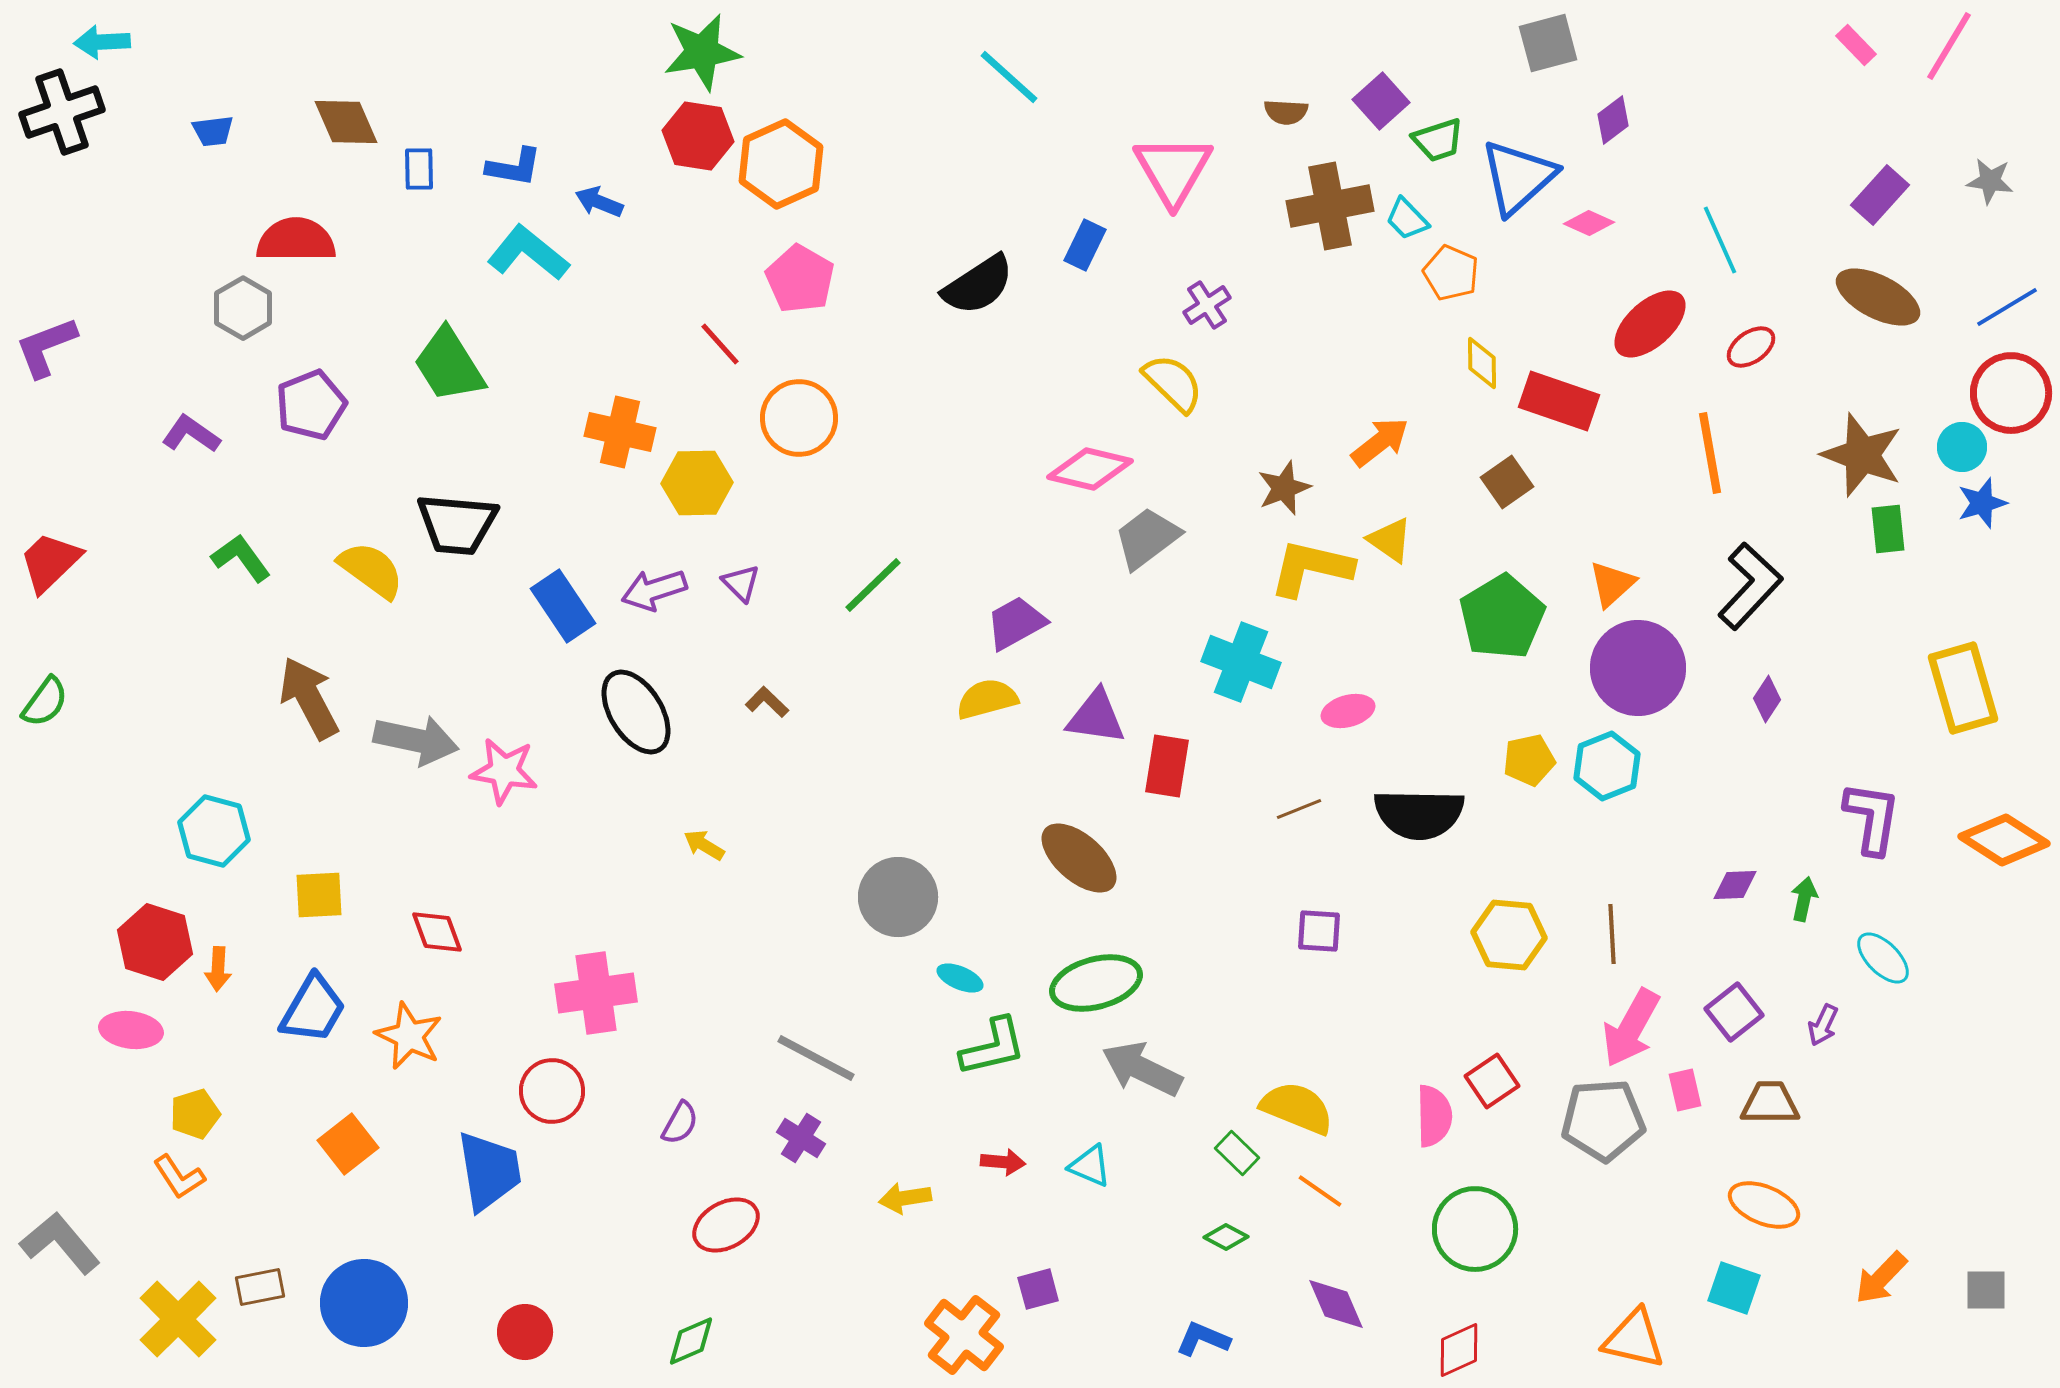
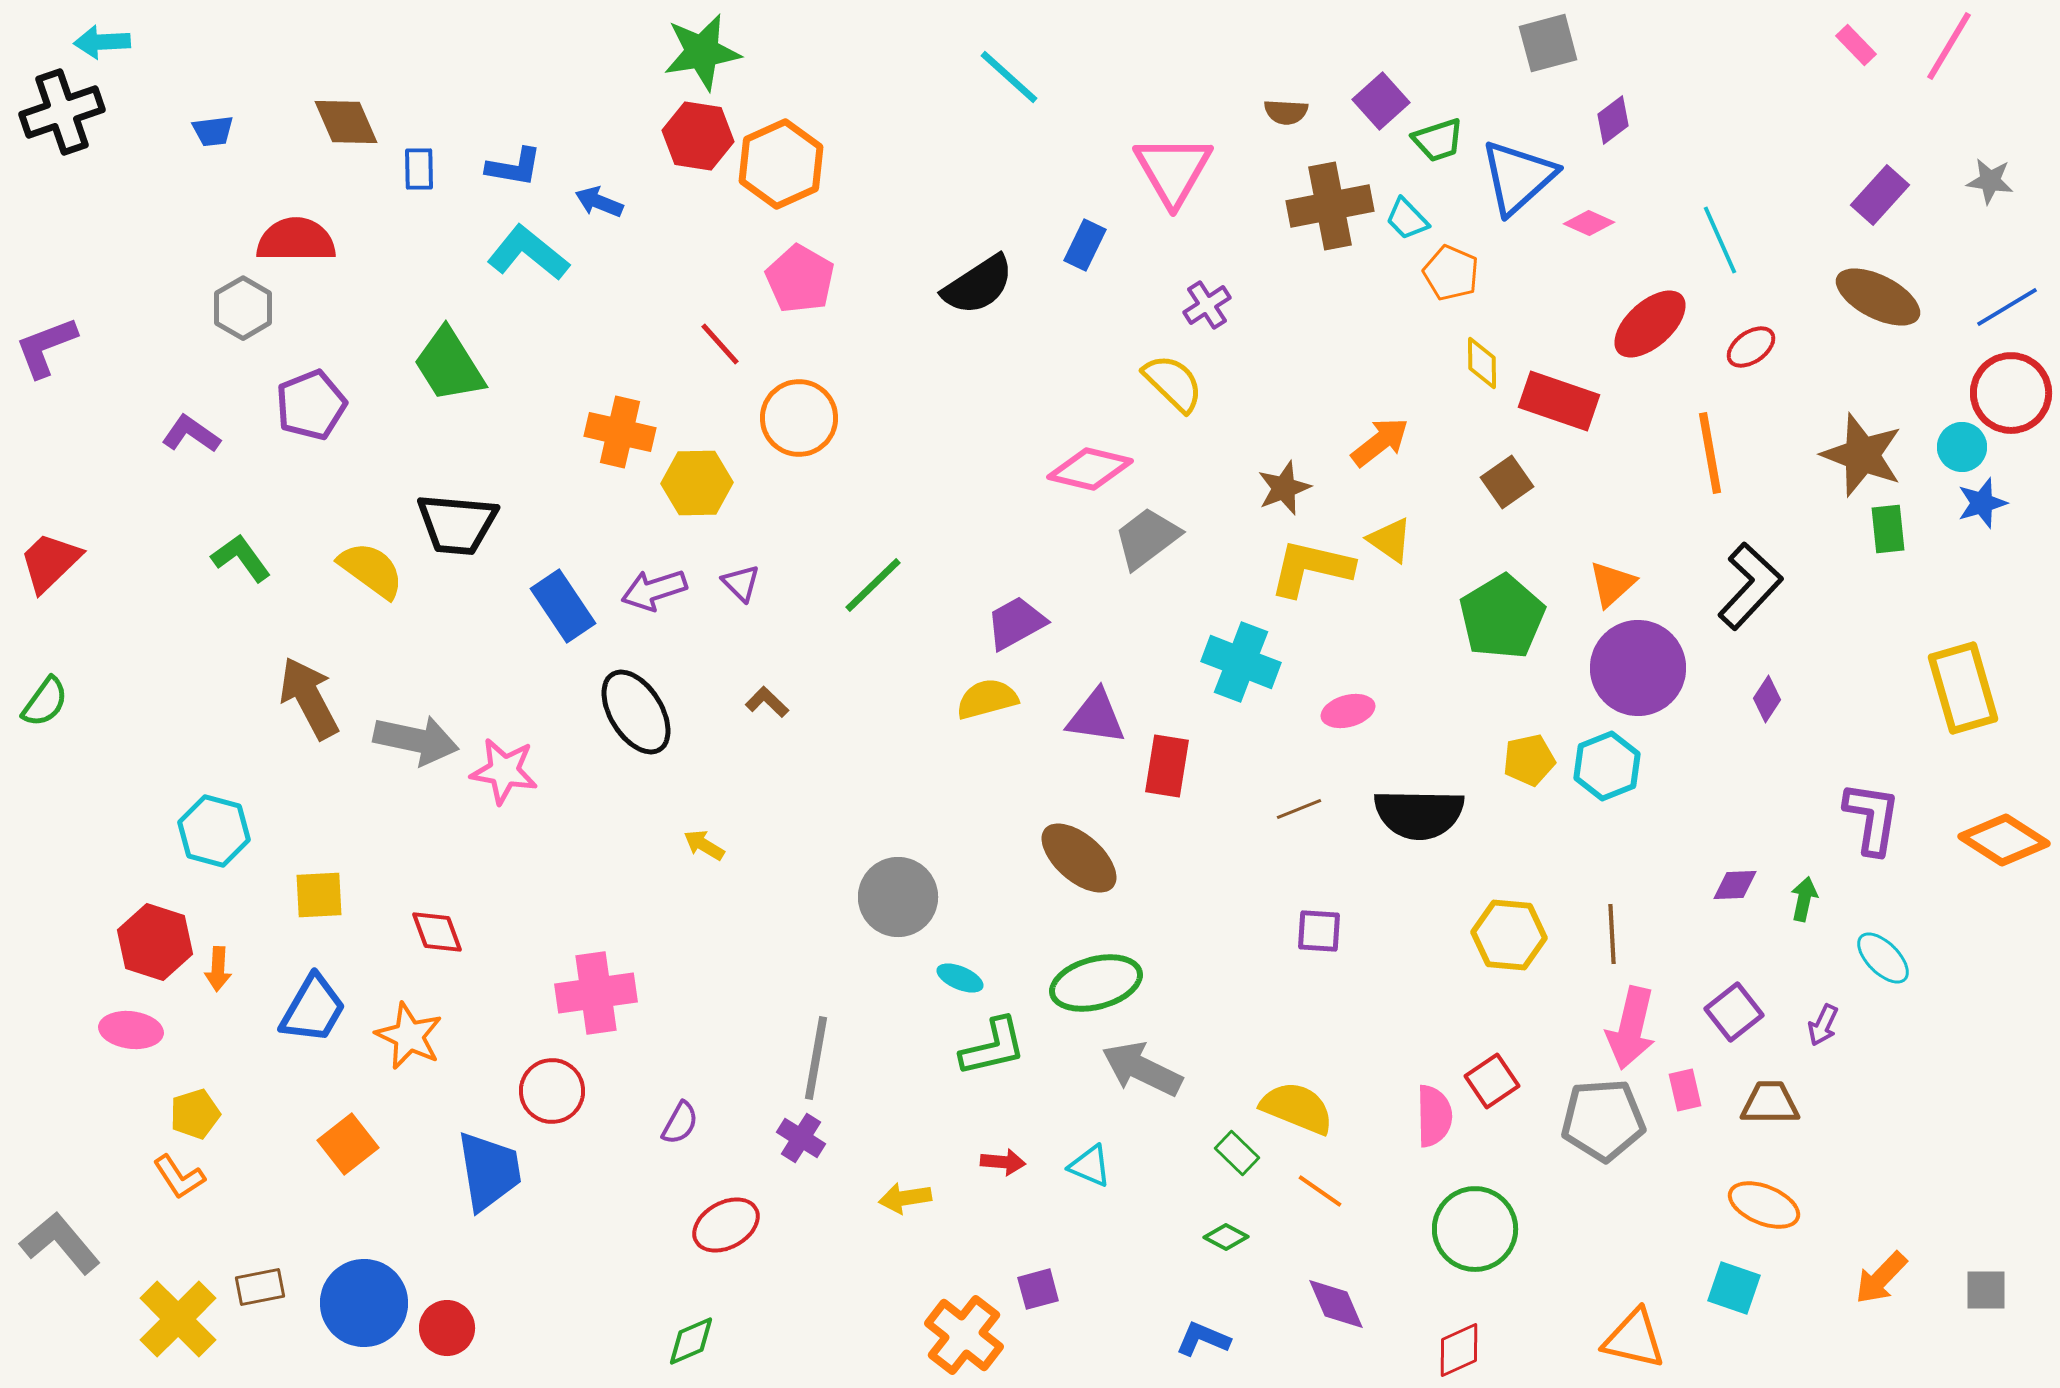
pink arrow at (1631, 1028): rotated 16 degrees counterclockwise
gray line at (816, 1058): rotated 72 degrees clockwise
red circle at (525, 1332): moved 78 px left, 4 px up
